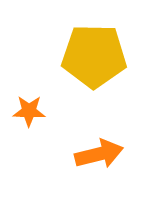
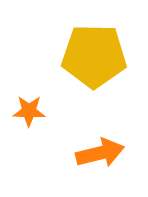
orange arrow: moved 1 px right, 1 px up
